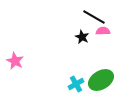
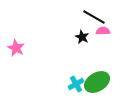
pink star: moved 1 px right, 13 px up
green ellipse: moved 4 px left, 2 px down
